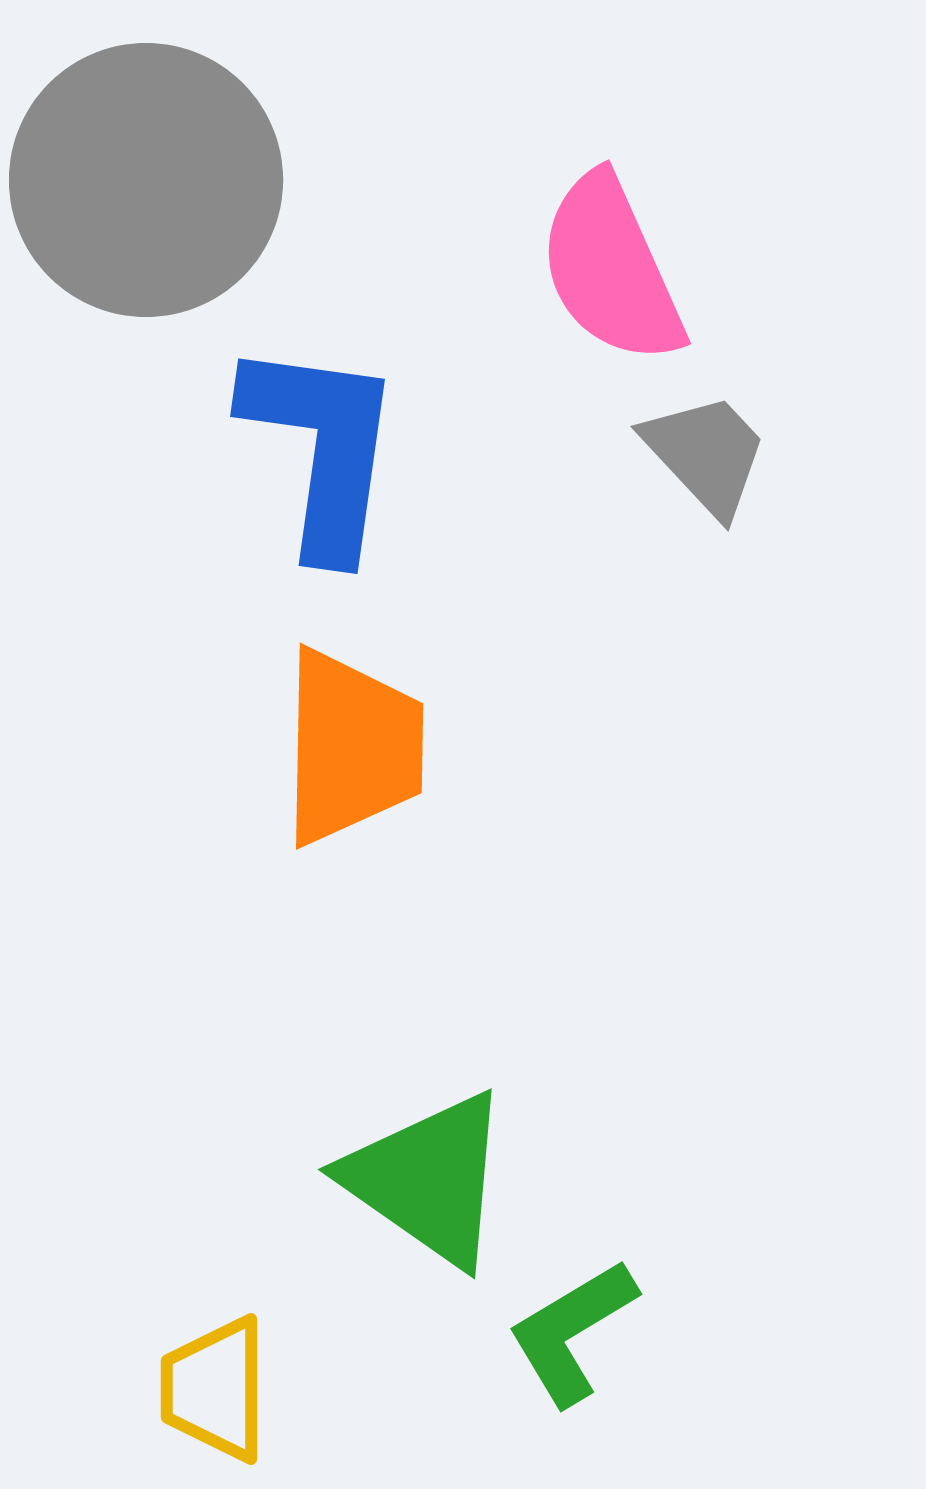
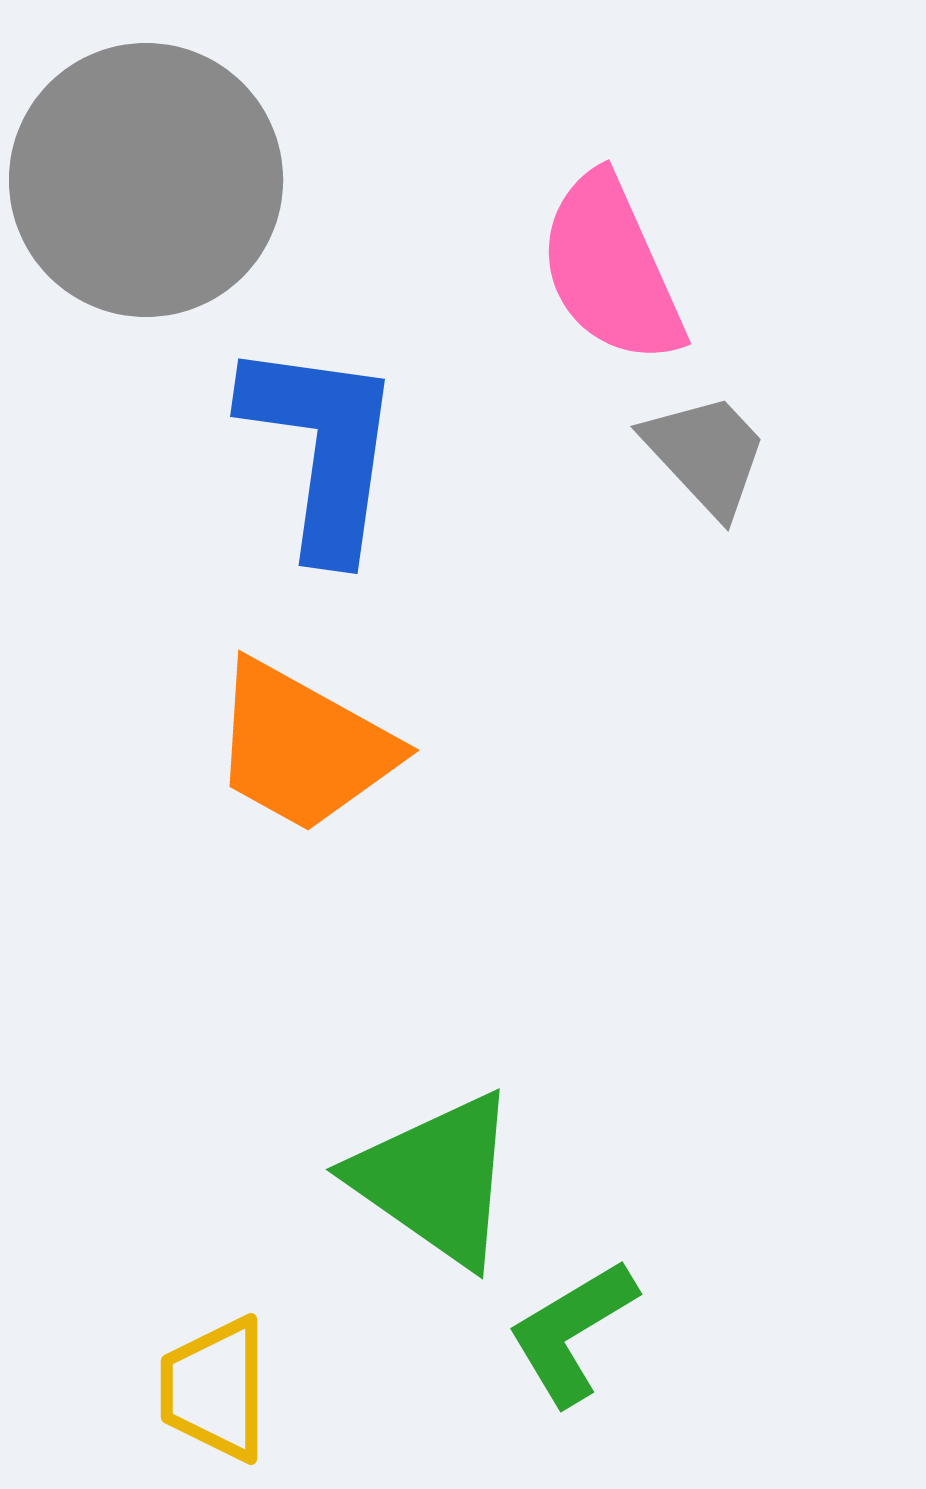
orange trapezoid: moved 49 px left; rotated 118 degrees clockwise
green triangle: moved 8 px right
